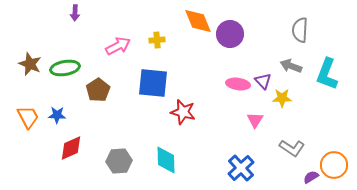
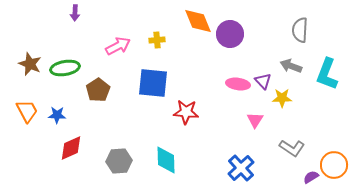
red star: moved 3 px right; rotated 10 degrees counterclockwise
orange trapezoid: moved 1 px left, 6 px up
